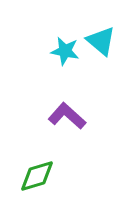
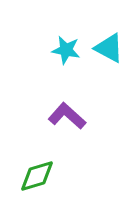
cyan triangle: moved 8 px right, 7 px down; rotated 12 degrees counterclockwise
cyan star: moved 1 px right, 1 px up
